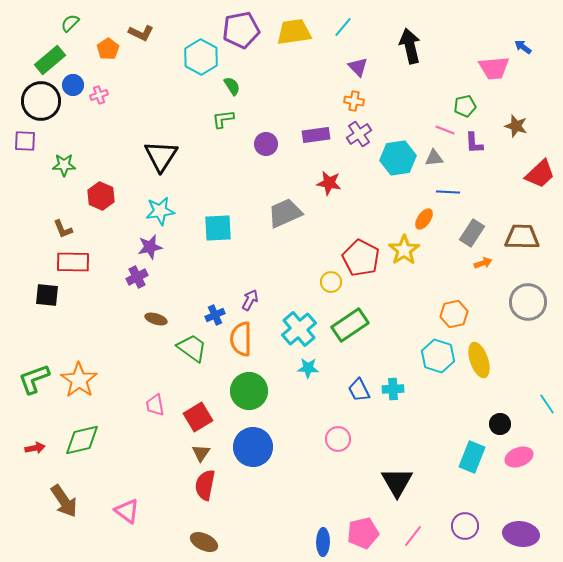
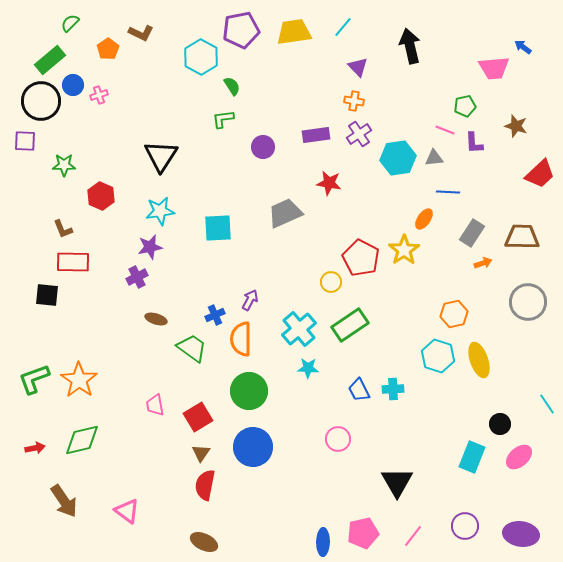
purple circle at (266, 144): moved 3 px left, 3 px down
pink ellipse at (519, 457): rotated 20 degrees counterclockwise
